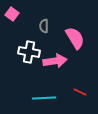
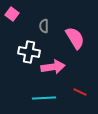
pink arrow: moved 2 px left, 6 px down
